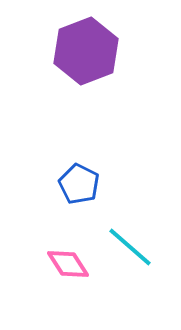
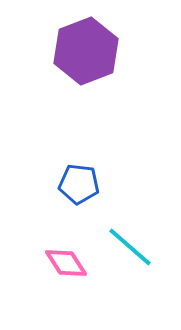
blue pentagon: rotated 21 degrees counterclockwise
pink diamond: moved 2 px left, 1 px up
